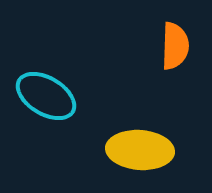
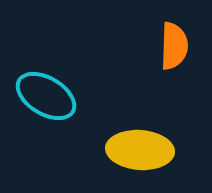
orange semicircle: moved 1 px left
